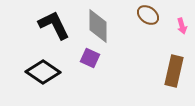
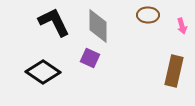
brown ellipse: rotated 35 degrees counterclockwise
black L-shape: moved 3 px up
